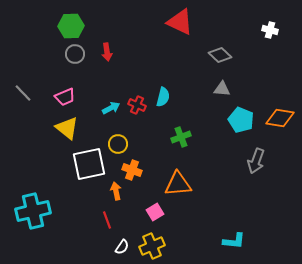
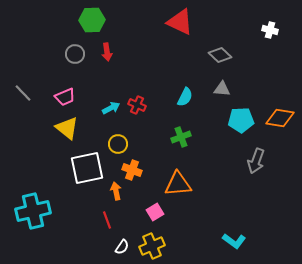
green hexagon: moved 21 px right, 6 px up
cyan semicircle: moved 22 px right; rotated 12 degrees clockwise
cyan pentagon: rotated 25 degrees counterclockwise
white square: moved 2 px left, 4 px down
cyan L-shape: rotated 30 degrees clockwise
